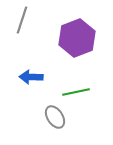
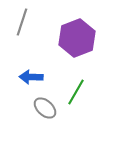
gray line: moved 2 px down
green line: rotated 48 degrees counterclockwise
gray ellipse: moved 10 px left, 9 px up; rotated 15 degrees counterclockwise
